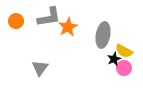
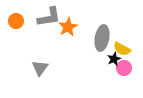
gray ellipse: moved 1 px left, 3 px down
yellow semicircle: moved 2 px left, 2 px up
